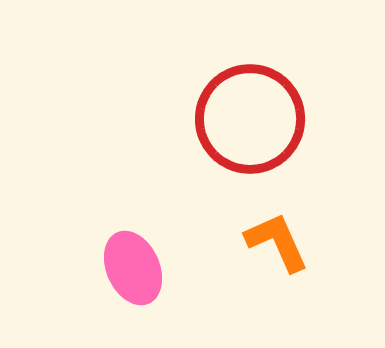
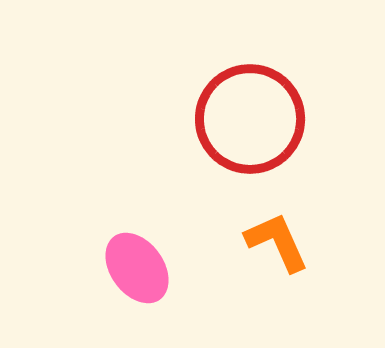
pink ellipse: moved 4 px right; rotated 12 degrees counterclockwise
